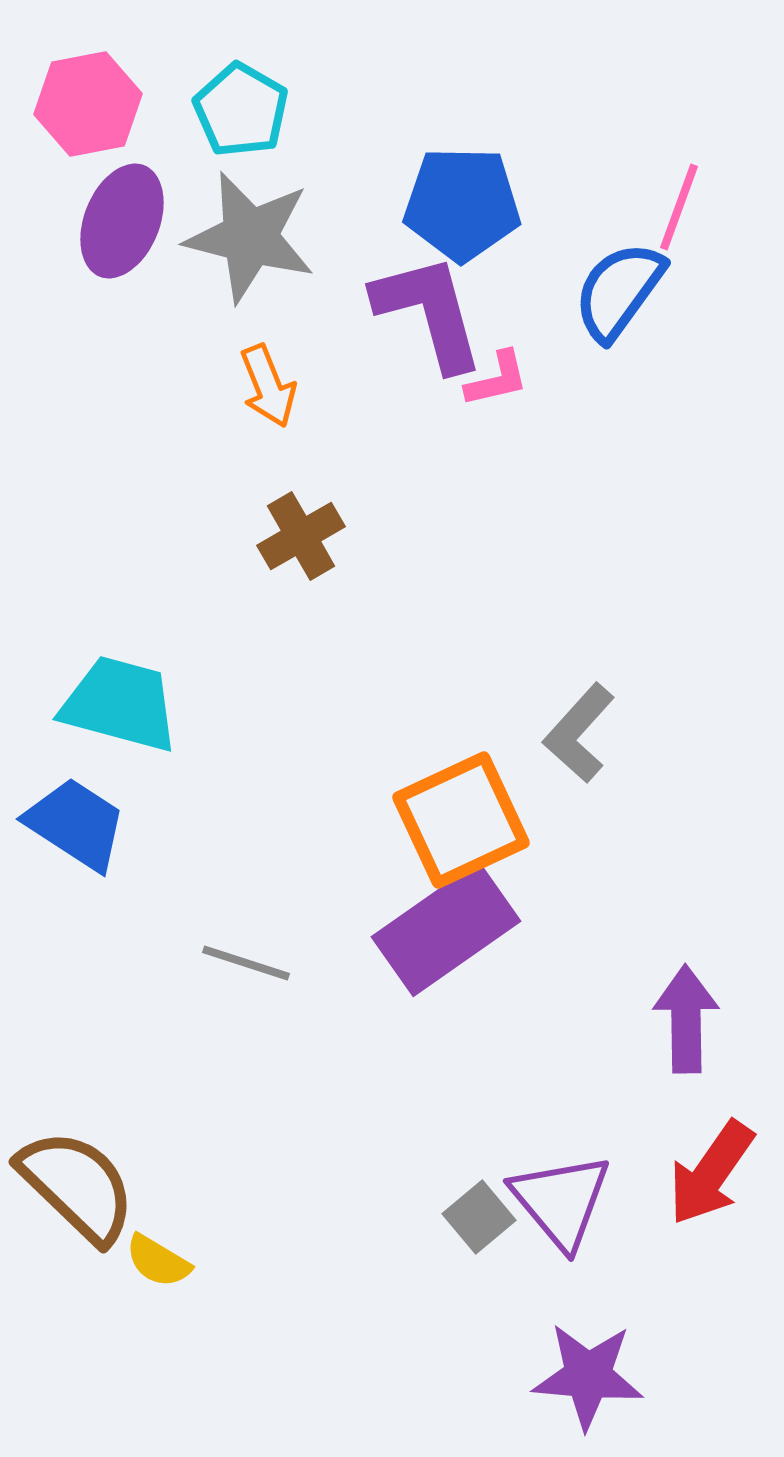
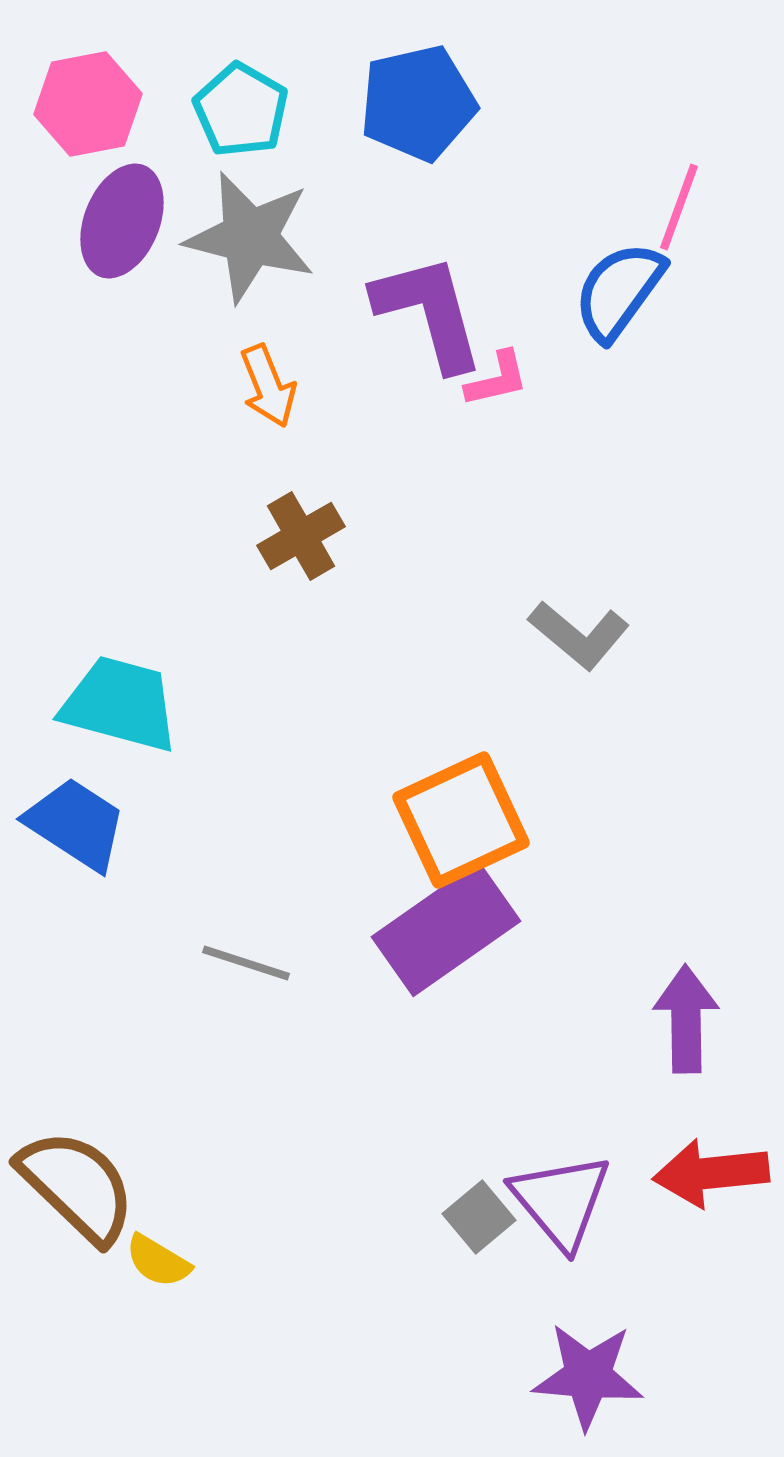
blue pentagon: moved 44 px left, 101 px up; rotated 14 degrees counterclockwise
gray L-shape: moved 98 px up; rotated 92 degrees counterclockwise
red arrow: rotated 49 degrees clockwise
